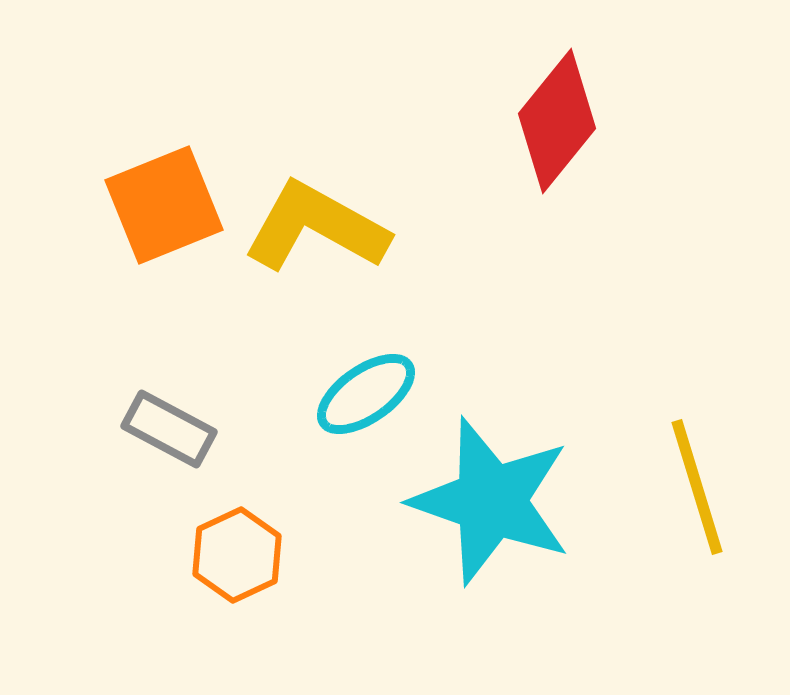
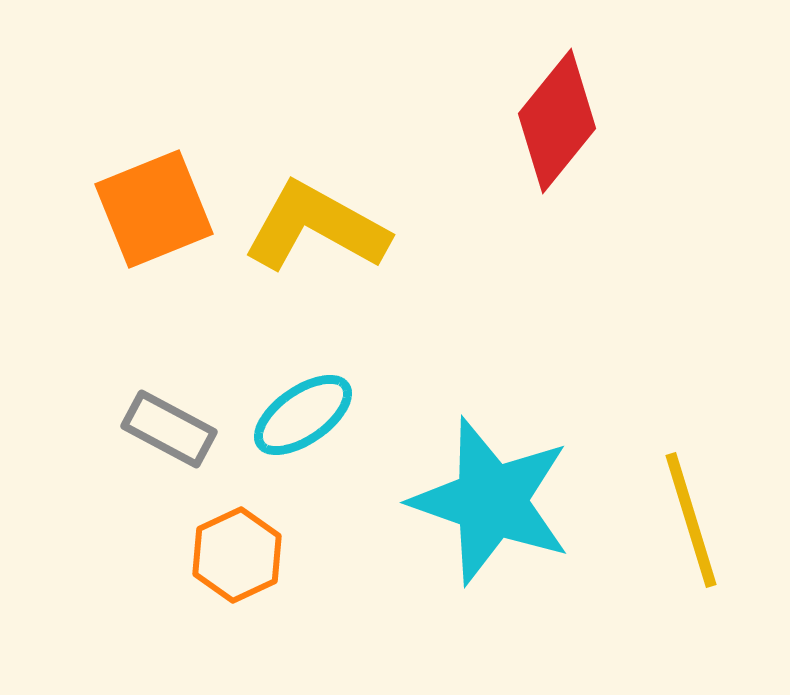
orange square: moved 10 px left, 4 px down
cyan ellipse: moved 63 px left, 21 px down
yellow line: moved 6 px left, 33 px down
